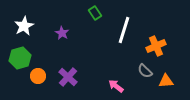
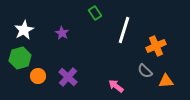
white star: moved 4 px down
